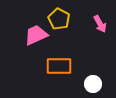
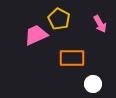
orange rectangle: moved 13 px right, 8 px up
